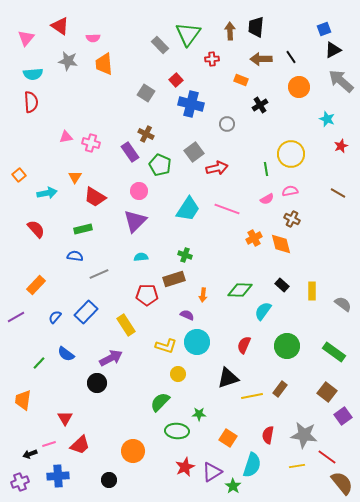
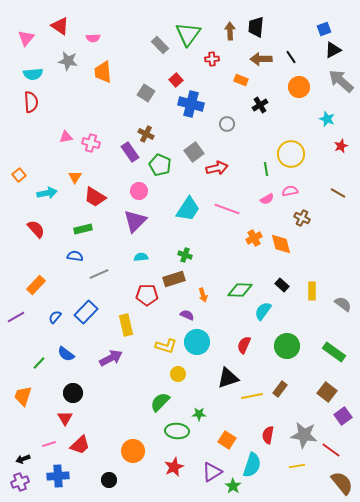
orange trapezoid at (104, 64): moved 1 px left, 8 px down
brown cross at (292, 219): moved 10 px right, 1 px up
orange arrow at (203, 295): rotated 24 degrees counterclockwise
yellow rectangle at (126, 325): rotated 20 degrees clockwise
black circle at (97, 383): moved 24 px left, 10 px down
orange trapezoid at (23, 400): moved 4 px up; rotated 10 degrees clockwise
orange square at (228, 438): moved 1 px left, 2 px down
black arrow at (30, 454): moved 7 px left, 5 px down
red line at (327, 457): moved 4 px right, 7 px up
red star at (185, 467): moved 11 px left
